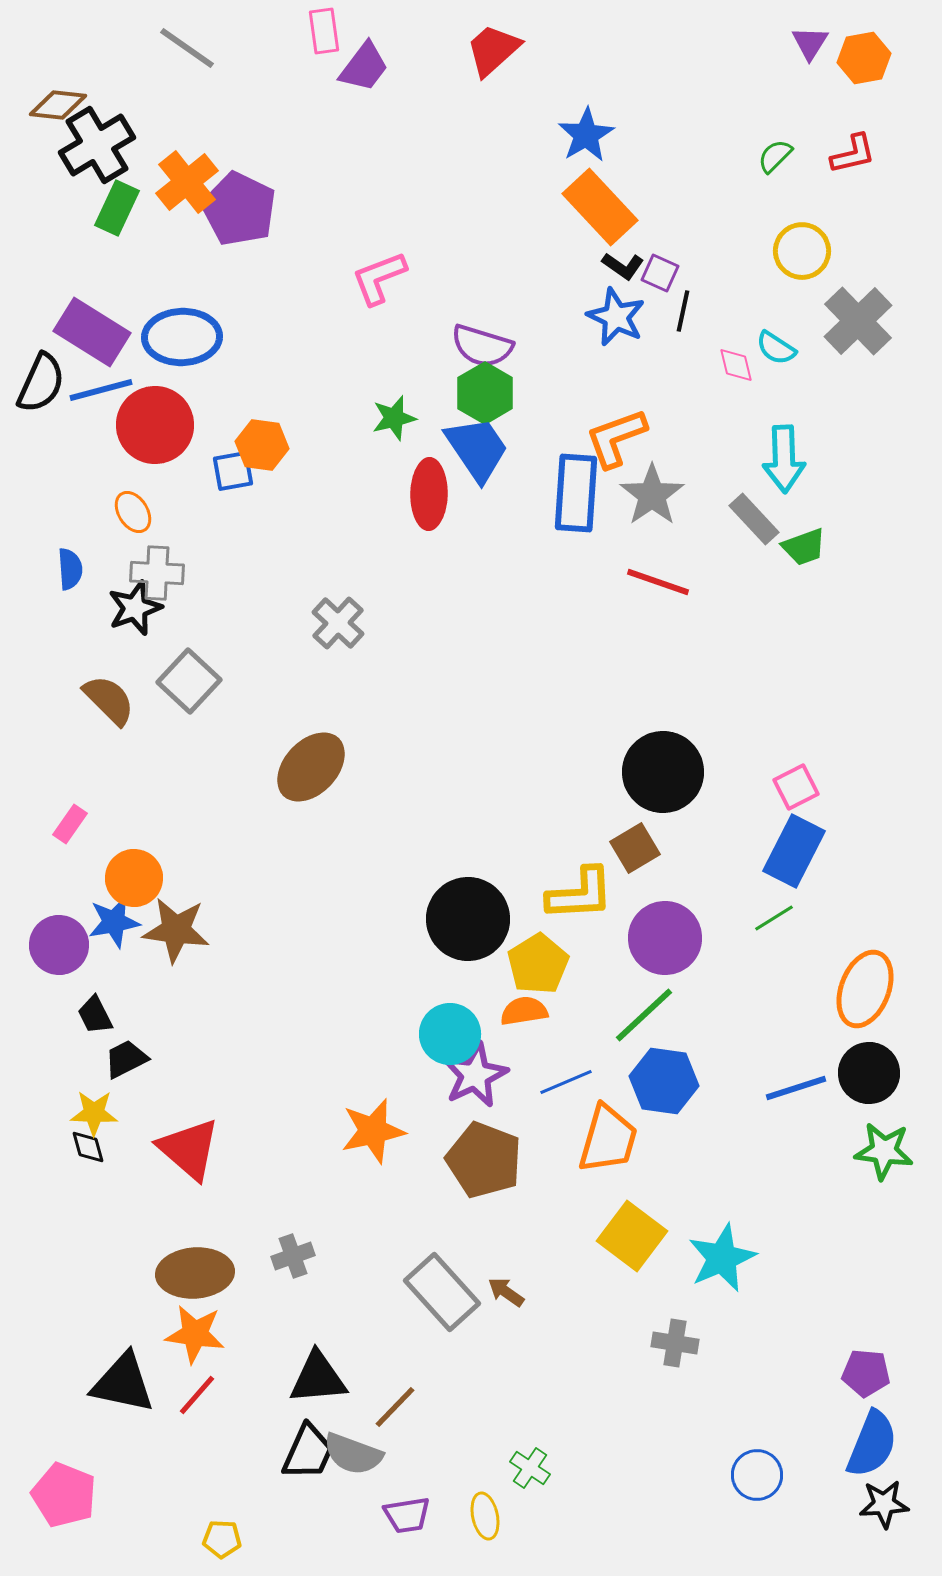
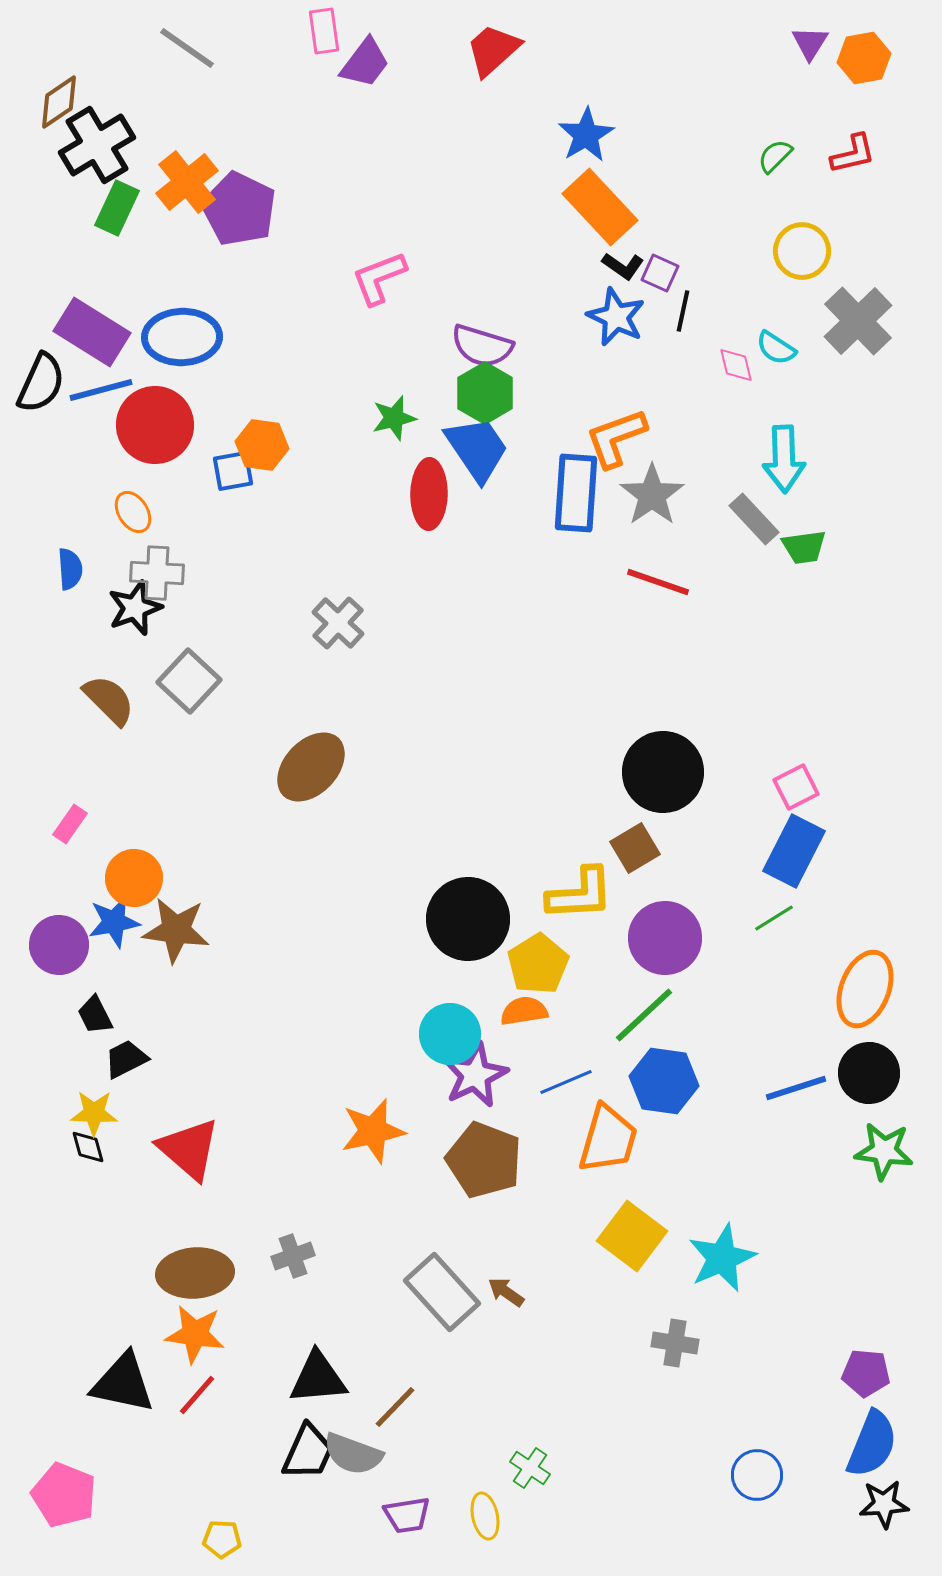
purple trapezoid at (364, 67): moved 1 px right, 4 px up
brown diamond at (58, 105): moved 1 px right, 3 px up; rotated 40 degrees counterclockwise
green trapezoid at (804, 547): rotated 12 degrees clockwise
